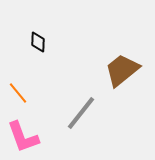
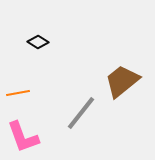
black diamond: rotated 60 degrees counterclockwise
brown trapezoid: moved 11 px down
orange line: rotated 60 degrees counterclockwise
